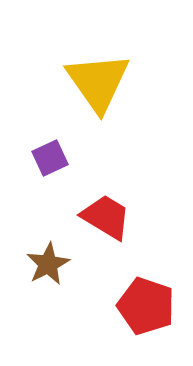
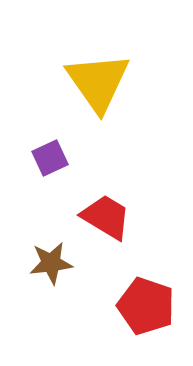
brown star: moved 3 px right, 1 px up; rotated 21 degrees clockwise
